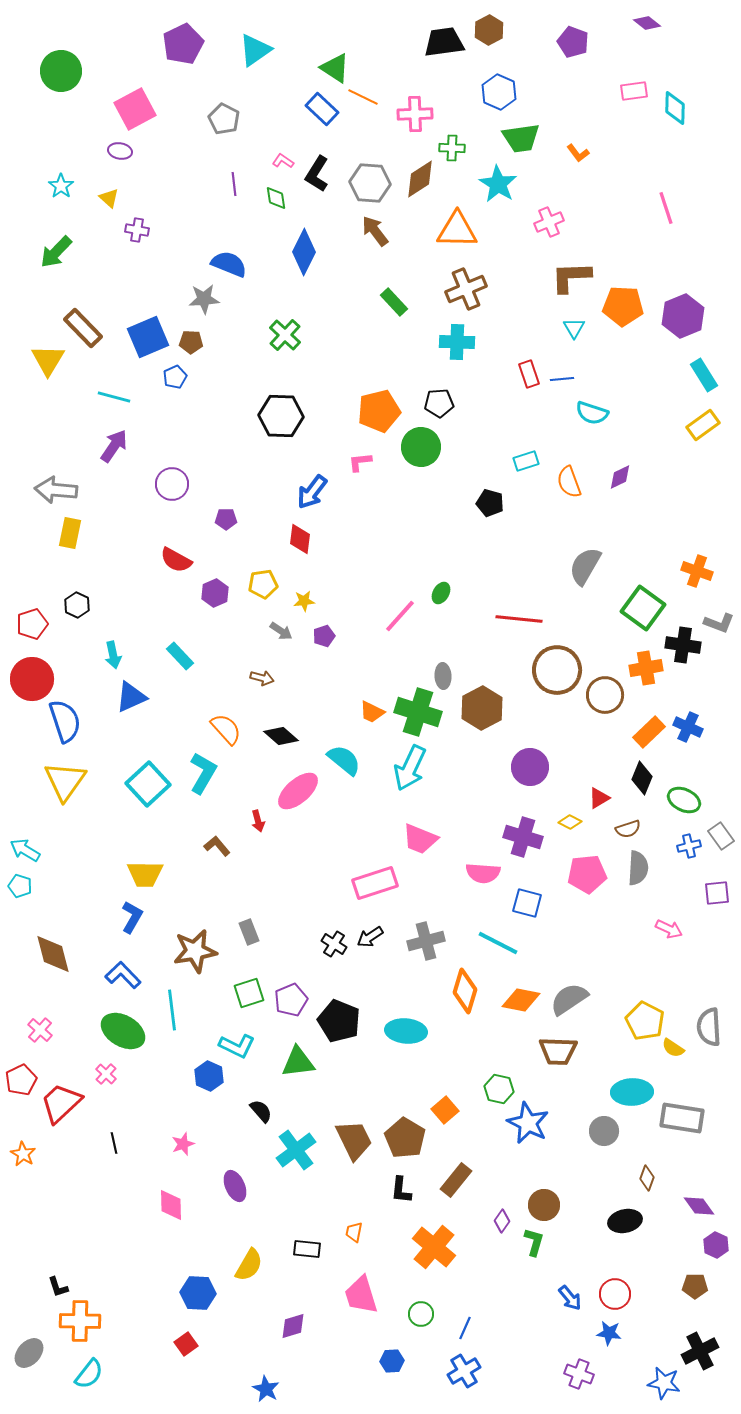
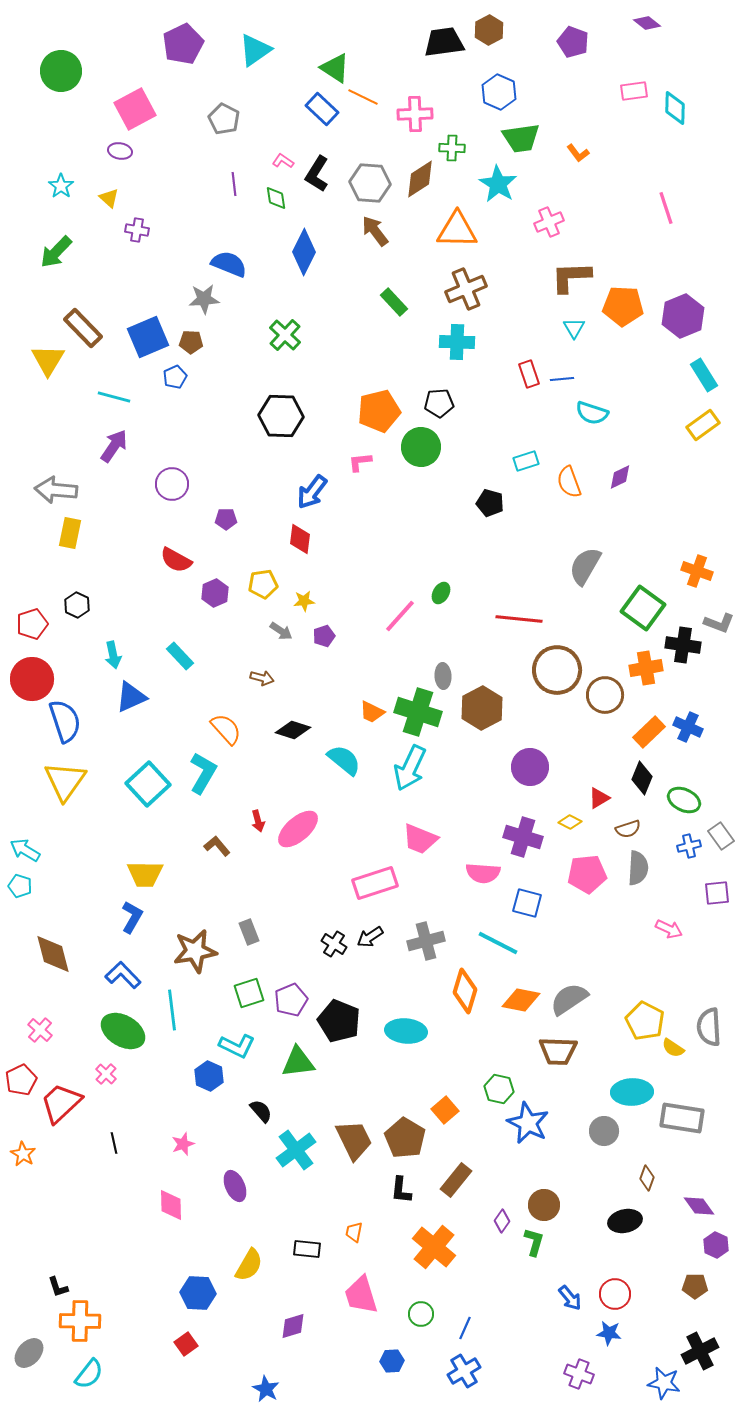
black diamond at (281, 736): moved 12 px right, 6 px up; rotated 24 degrees counterclockwise
pink ellipse at (298, 791): moved 38 px down
